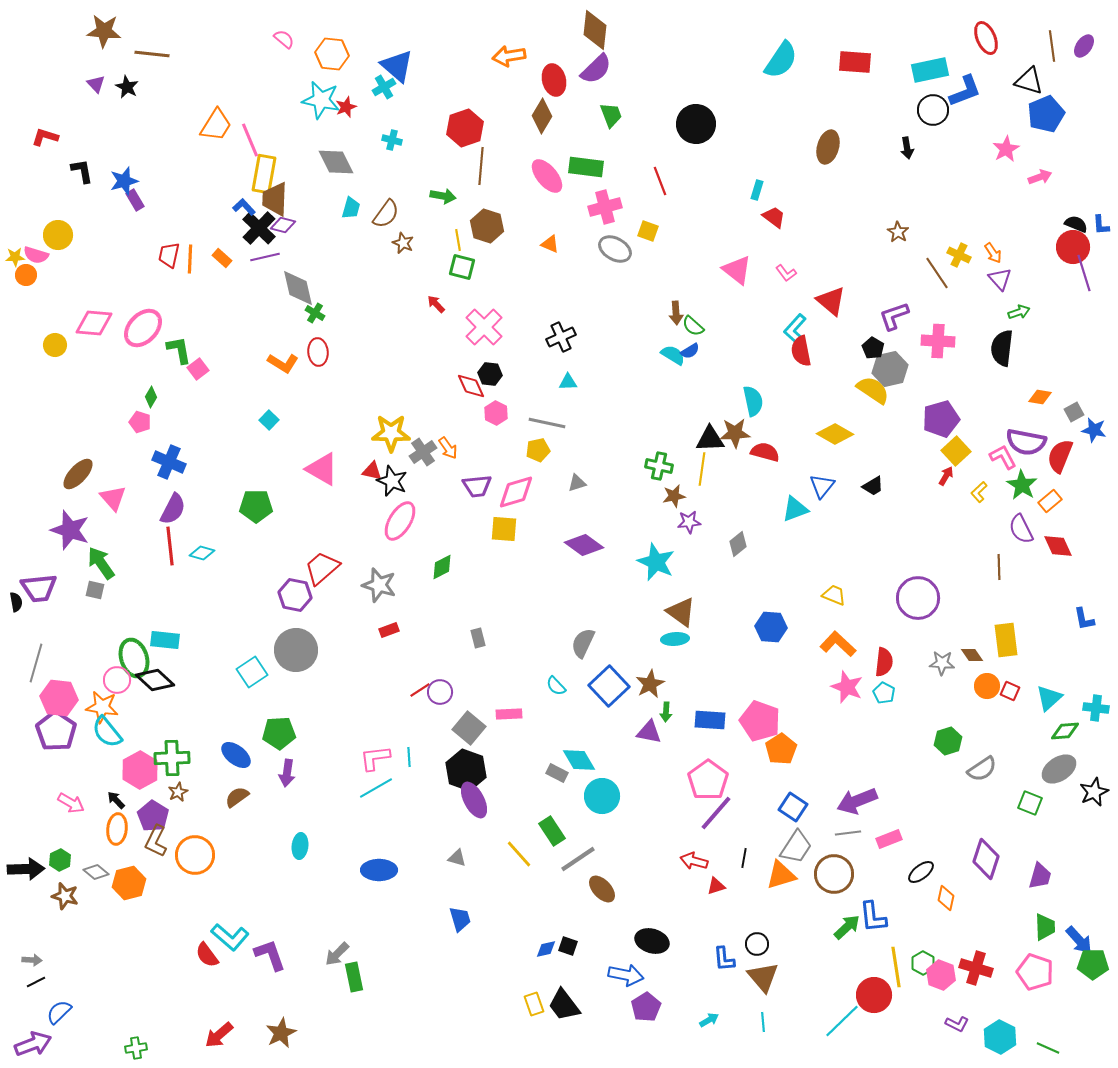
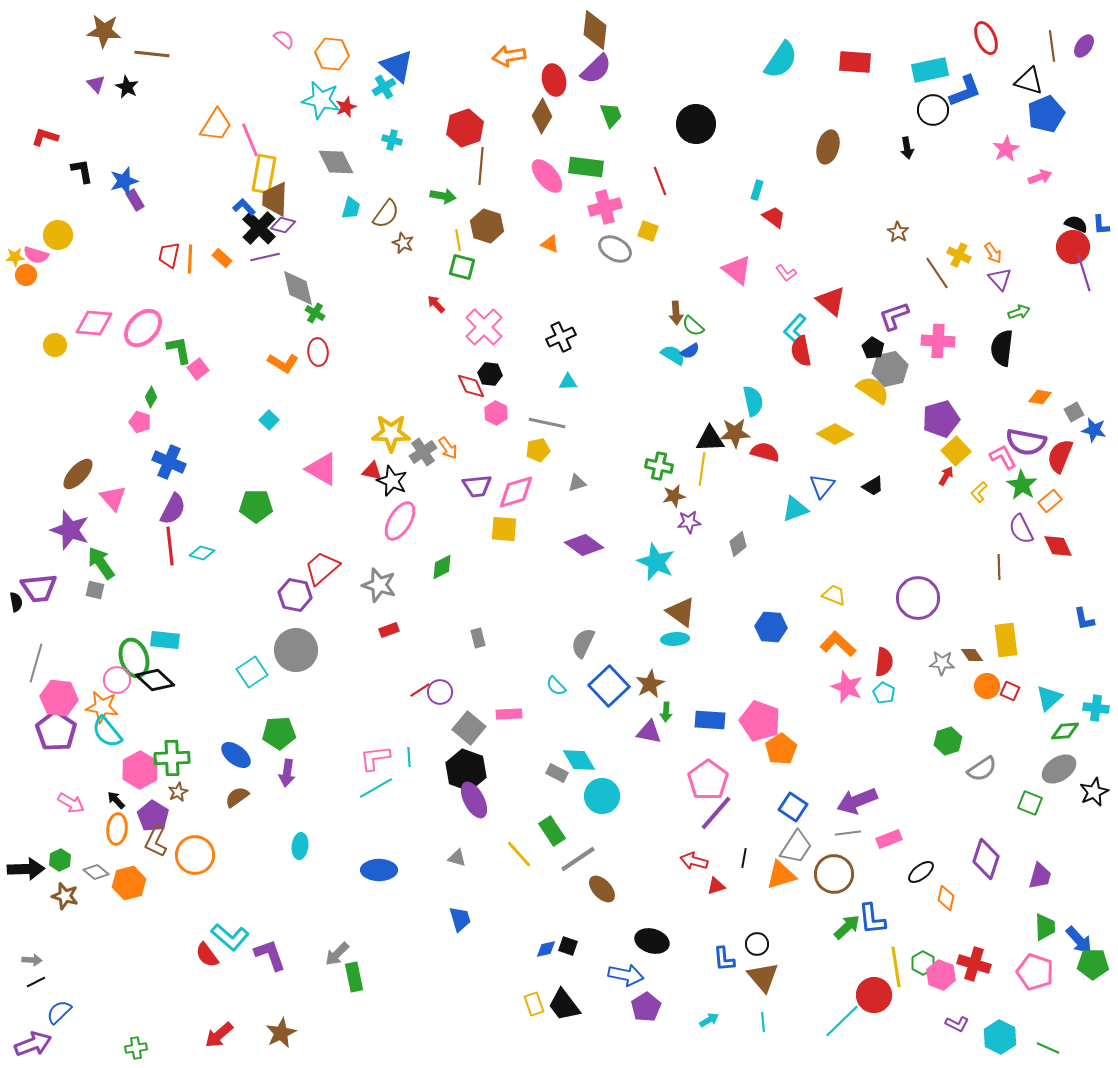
blue L-shape at (873, 917): moved 1 px left, 2 px down
red cross at (976, 968): moved 2 px left, 4 px up
